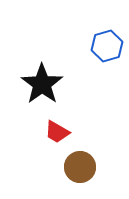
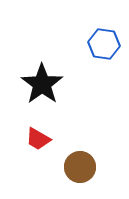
blue hexagon: moved 3 px left, 2 px up; rotated 24 degrees clockwise
red trapezoid: moved 19 px left, 7 px down
